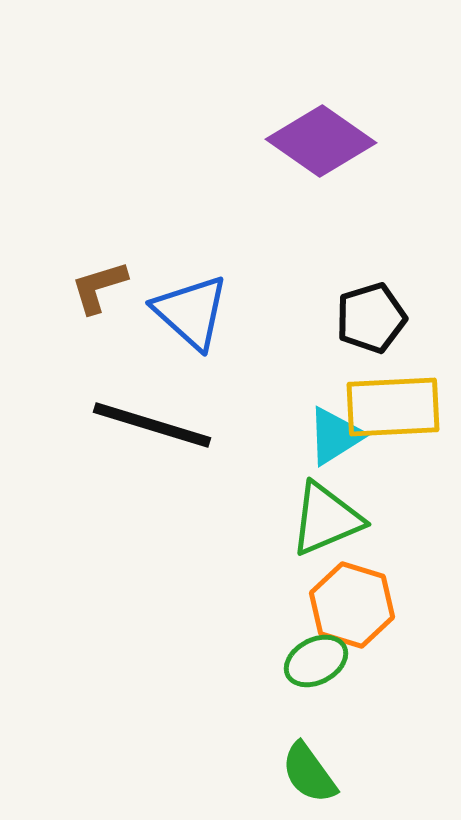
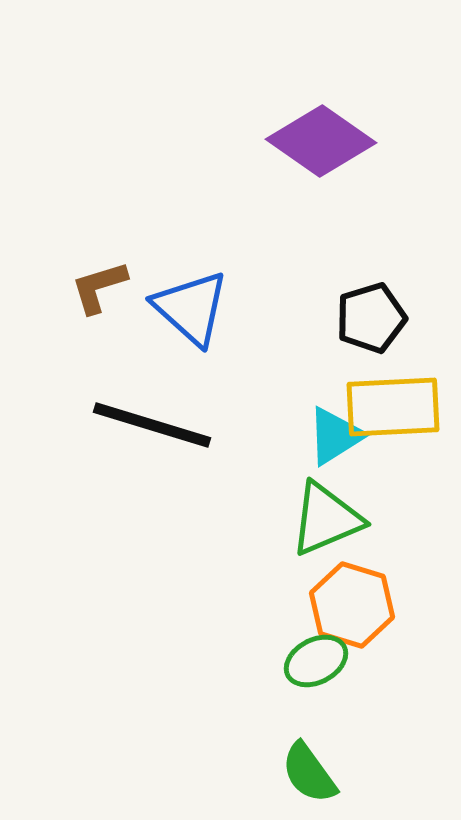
blue triangle: moved 4 px up
